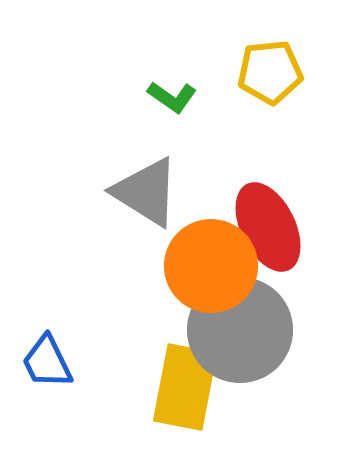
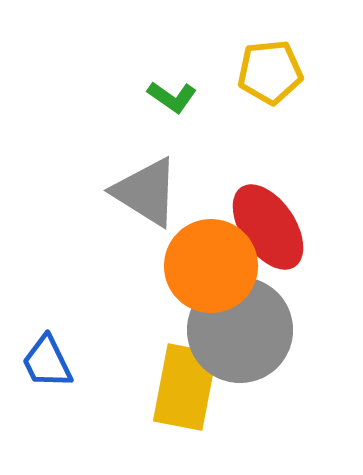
red ellipse: rotated 8 degrees counterclockwise
